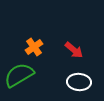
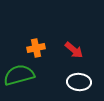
orange cross: moved 2 px right, 1 px down; rotated 24 degrees clockwise
green semicircle: rotated 16 degrees clockwise
